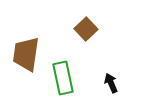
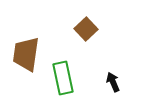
black arrow: moved 2 px right, 1 px up
